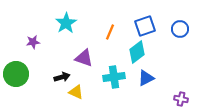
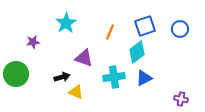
blue triangle: moved 2 px left
